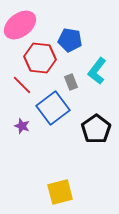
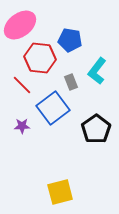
purple star: rotated 21 degrees counterclockwise
